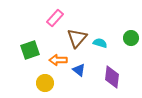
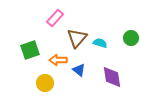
purple diamond: rotated 15 degrees counterclockwise
